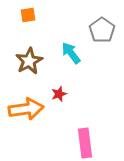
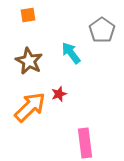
brown star: rotated 16 degrees counterclockwise
orange arrow: moved 4 px right, 2 px up; rotated 36 degrees counterclockwise
